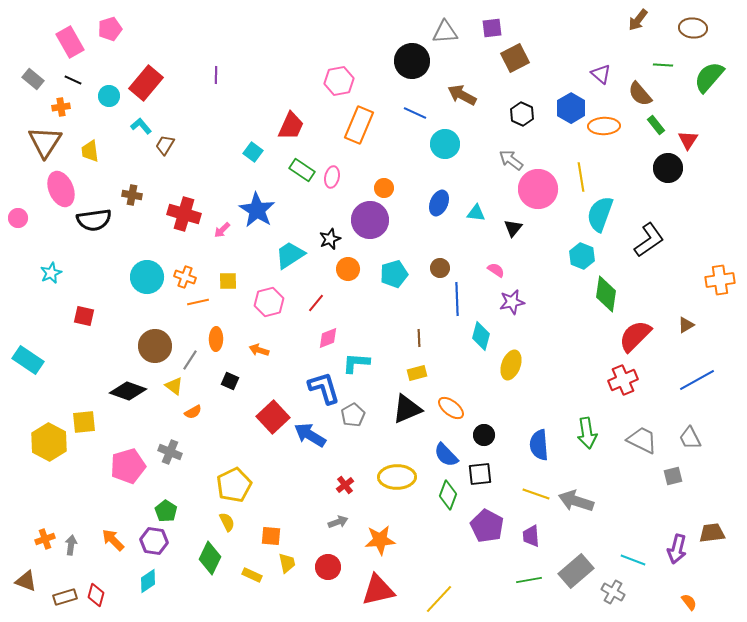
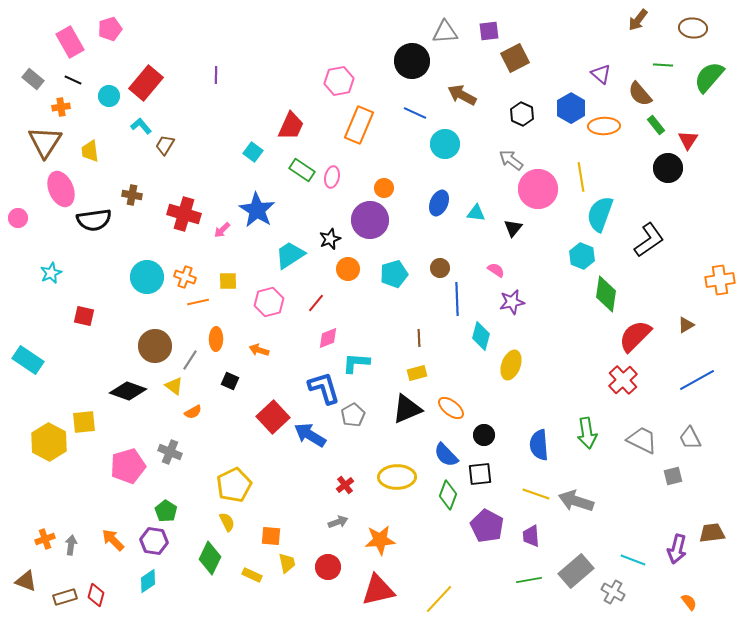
purple square at (492, 28): moved 3 px left, 3 px down
red cross at (623, 380): rotated 20 degrees counterclockwise
